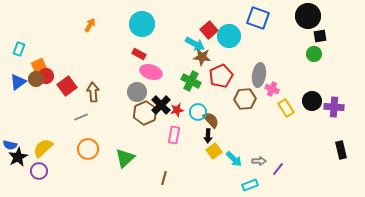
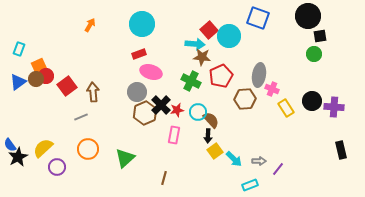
cyan arrow at (195, 44): rotated 24 degrees counterclockwise
red rectangle at (139, 54): rotated 48 degrees counterclockwise
blue semicircle at (10, 145): rotated 40 degrees clockwise
yellow square at (214, 151): moved 1 px right
purple circle at (39, 171): moved 18 px right, 4 px up
